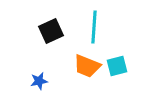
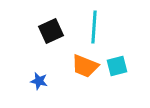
orange trapezoid: moved 2 px left
blue star: rotated 24 degrees clockwise
